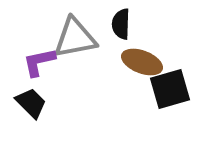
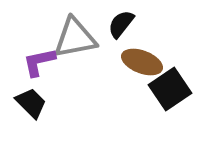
black semicircle: rotated 36 degrees clockwise
black square: rotated 18 degrees counterclockwise
